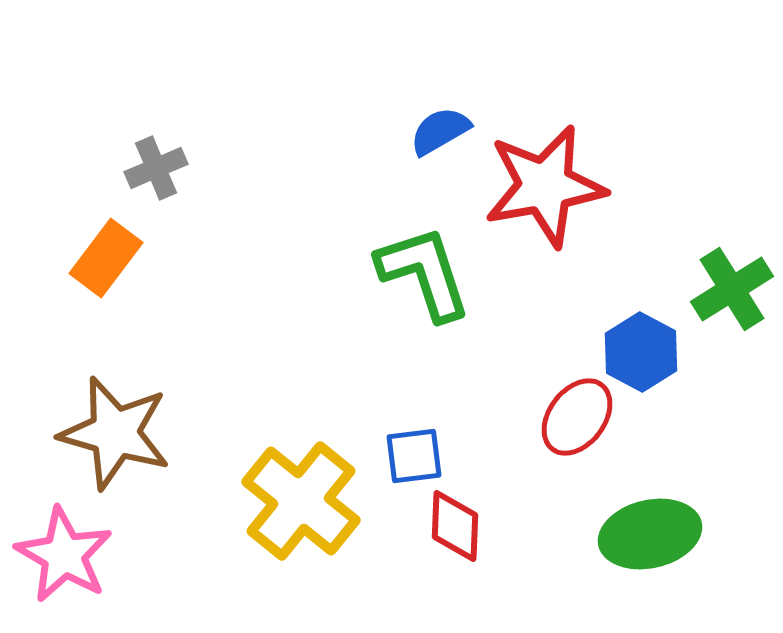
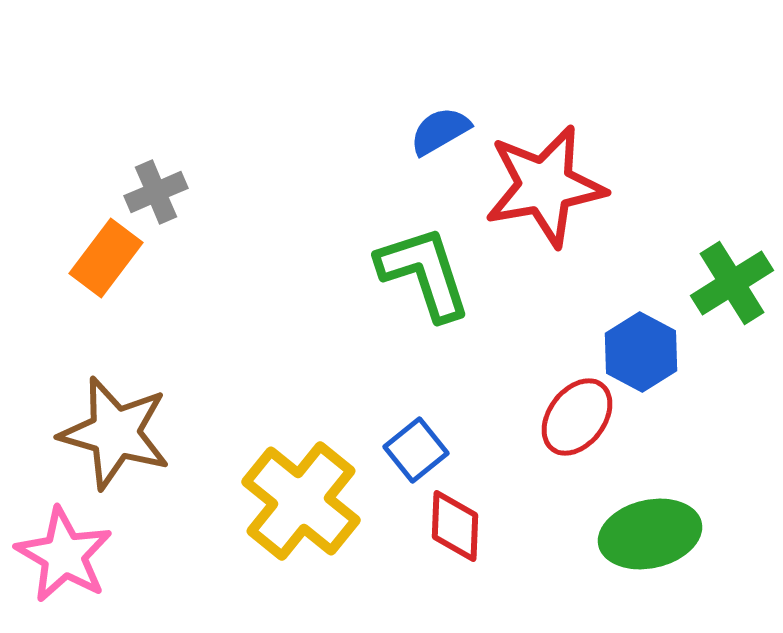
gray cross: moved 24 px down
green cross: moved 6 px up
blue square: moved 2 px right, 6 px up; rotated 32 degrees counterclockwise
